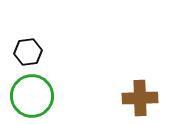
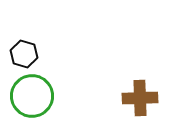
black hexagon: moved 4 px left, 2 px down; rotated 24 degrees clockwise
